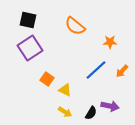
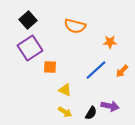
black square: rotated 36 degrees clockwise
orange semicircle: rotated 25 degrees counterclockwise
orange square: moved 3 px right, 12 px up; rotated 32 degrees counterclockwise
